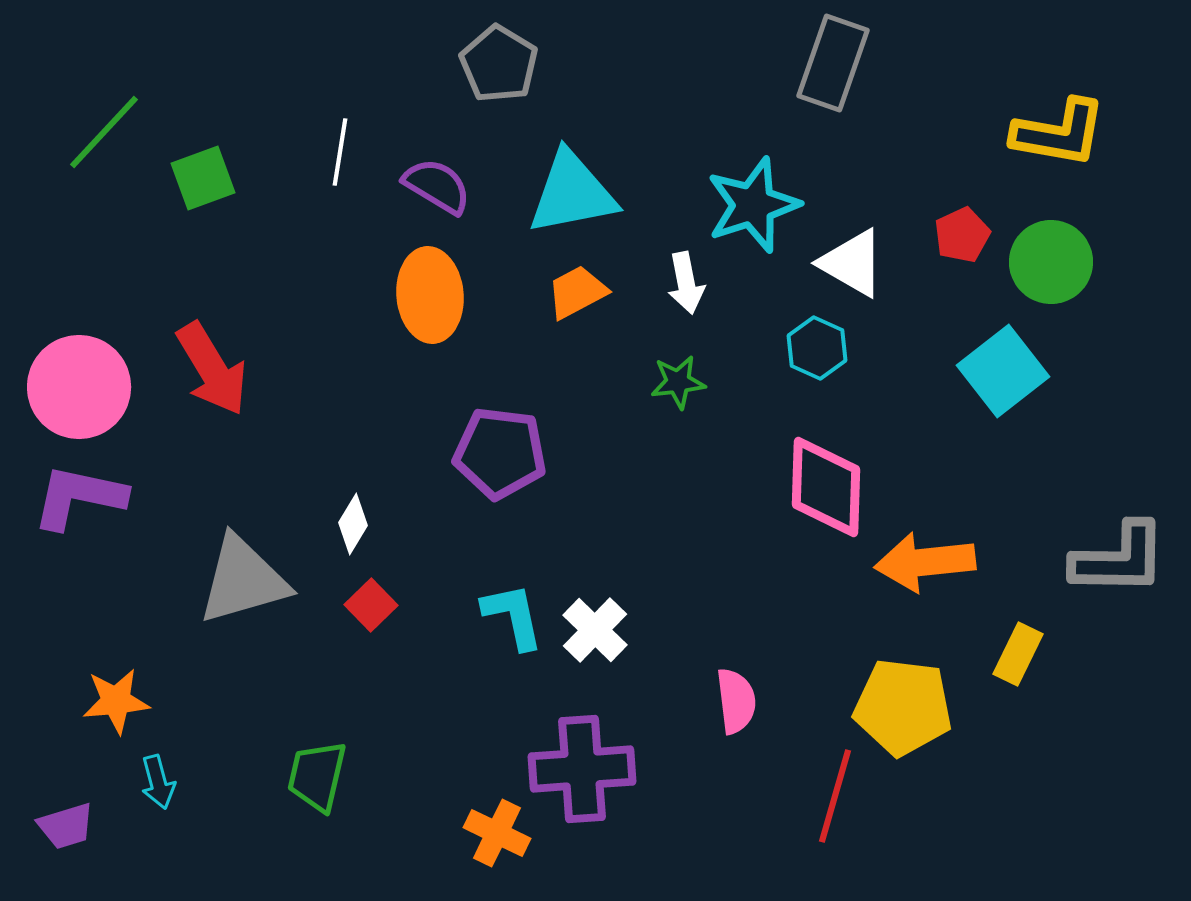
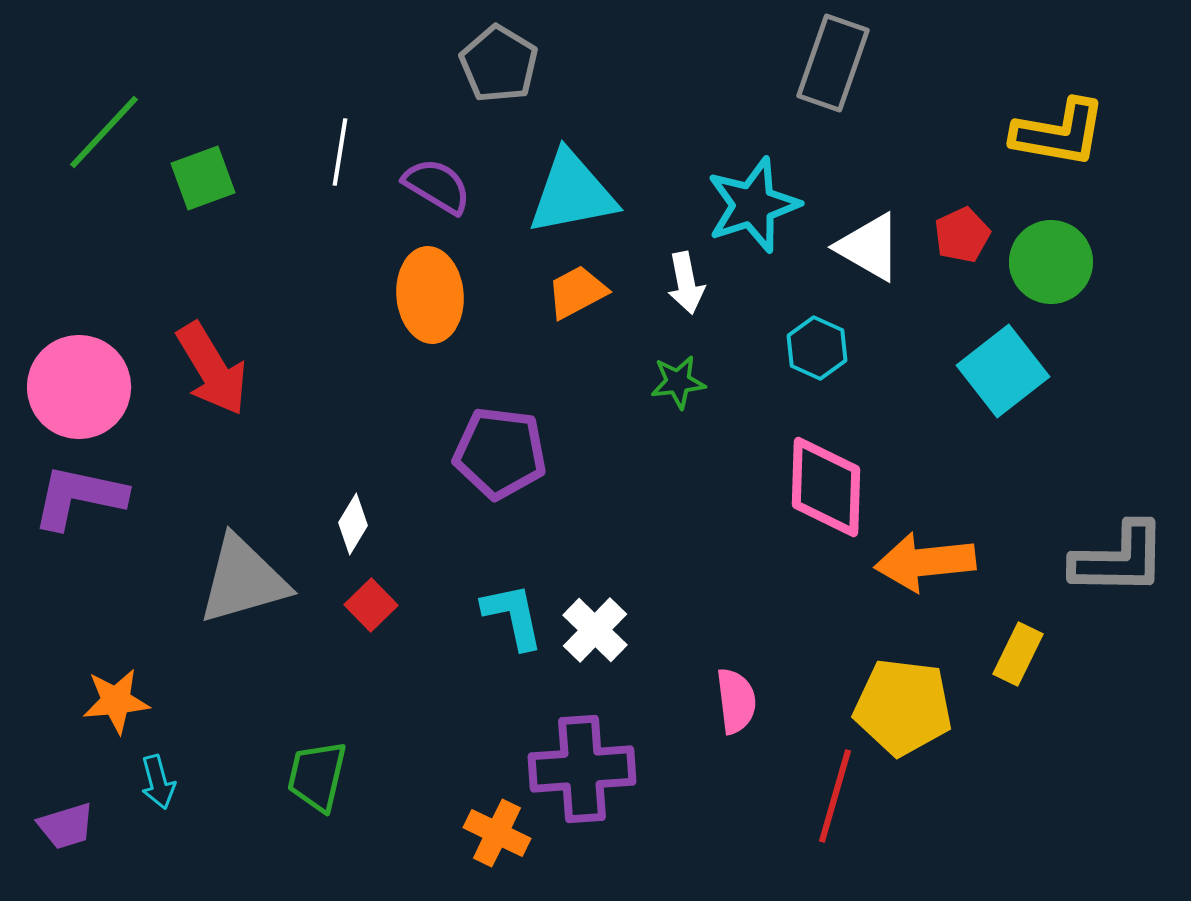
white triangle: moved 17 px right, 16 px up
